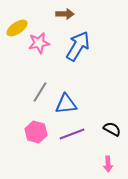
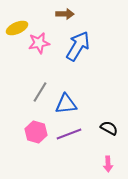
yellow ellipse: rotated 10 degrees clockwise
black semicircle: moved 3 px left, 1 px up
purple line: moved 3 px left
